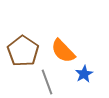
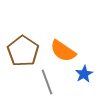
orange semicircle: rotated 12 degrees counterclockwise
